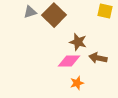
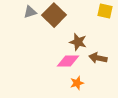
pink diamond: moved 1 px left
